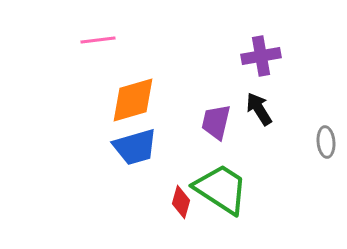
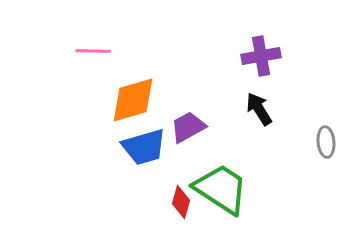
pink line: moved 5 px left, 11 px down; rotated 8 degrees clockwise
purple trapezoid: moved 28 px left, 5 px down; rotated 48 degrees clockwise
blue trapezoid: moved 9 px right
